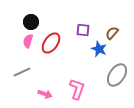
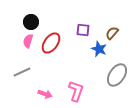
pink L-shape: moved 1 px left, 2 px down
